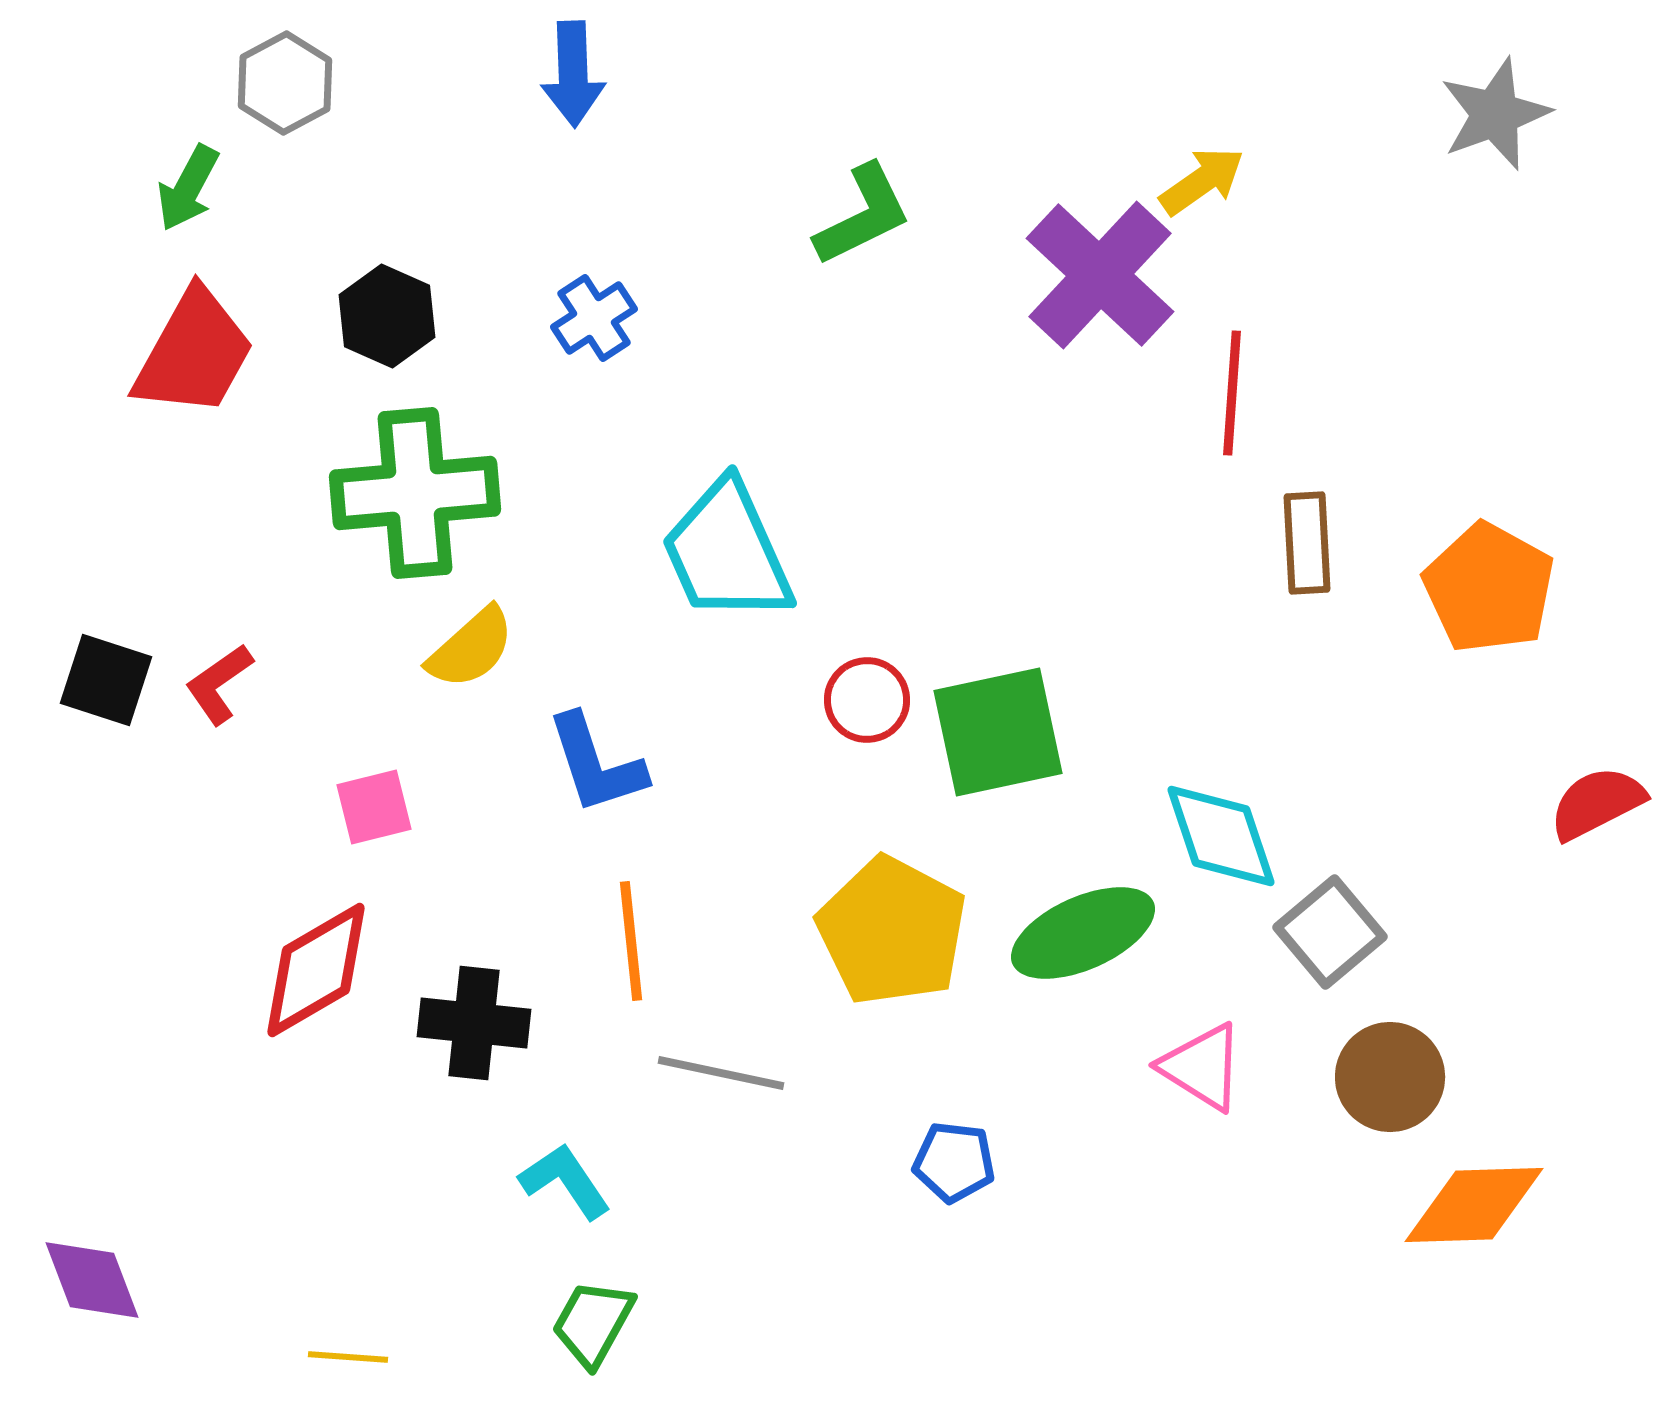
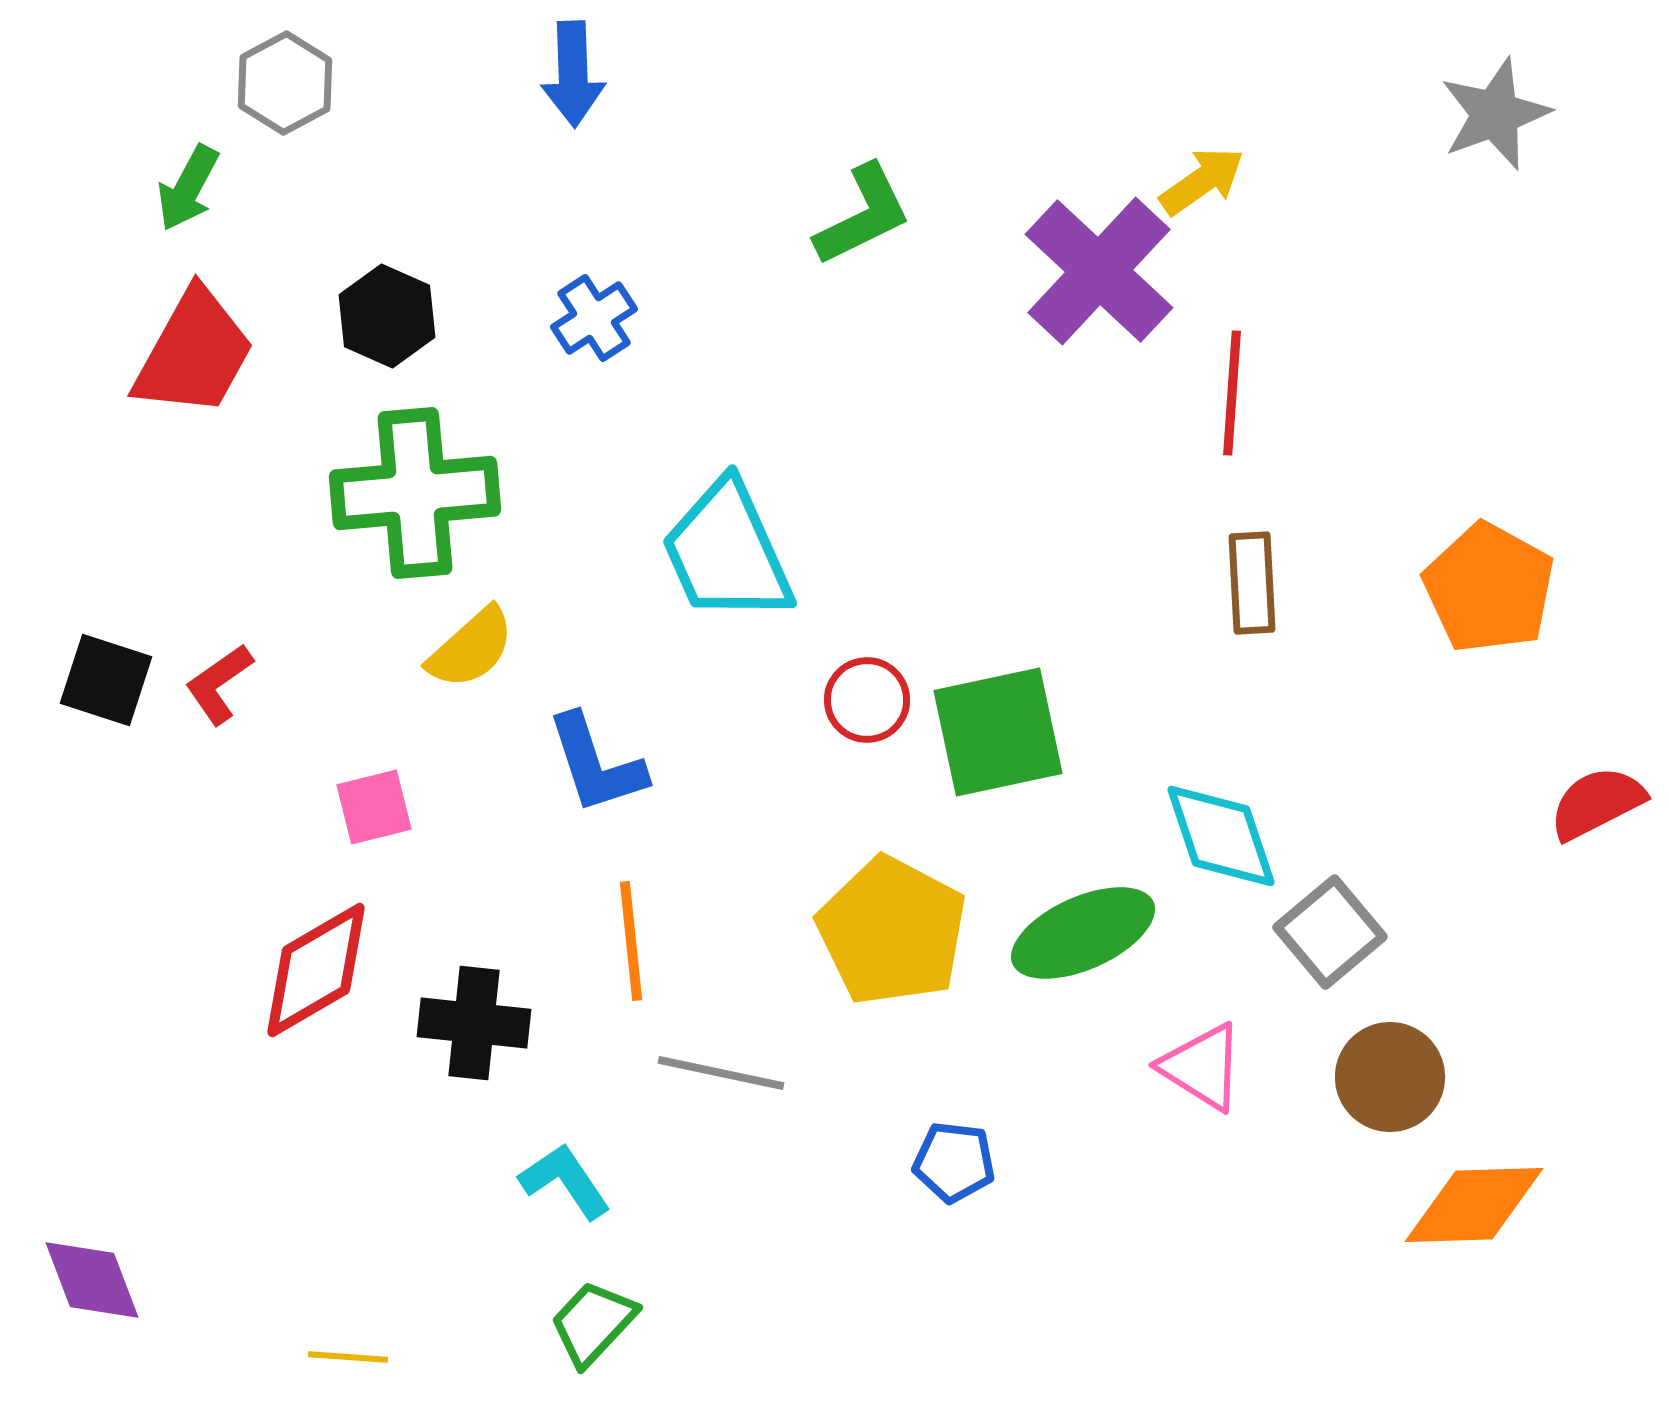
purple cross: moved 1 px left, 4 px up
brown rectangle: moved 55 px left, 40 px down
green trapezoid: rotated 14 degrees clockwise
